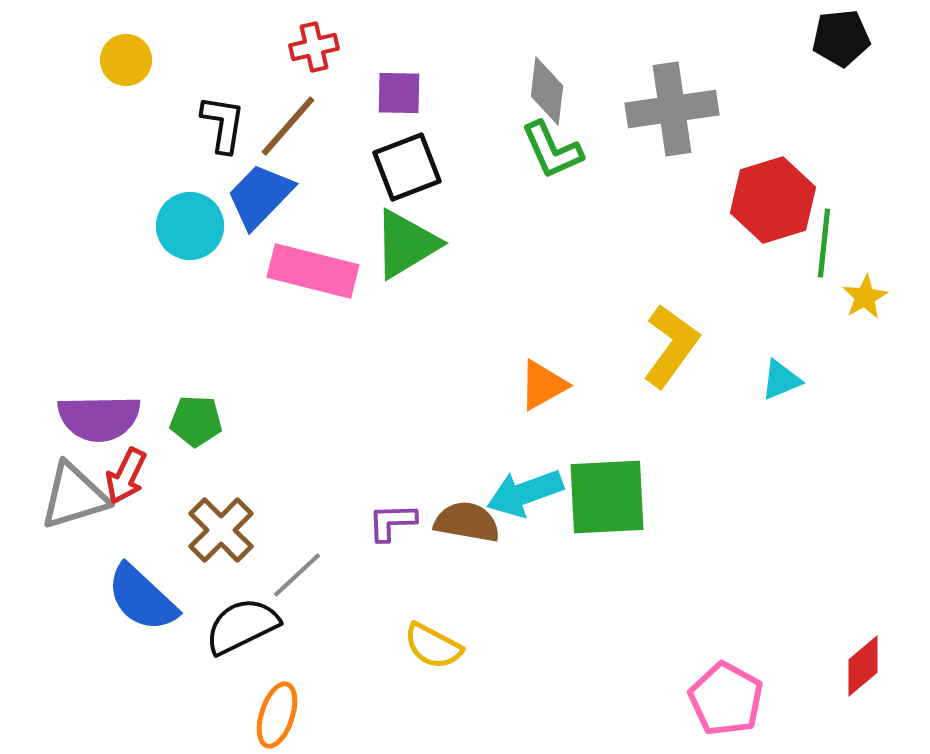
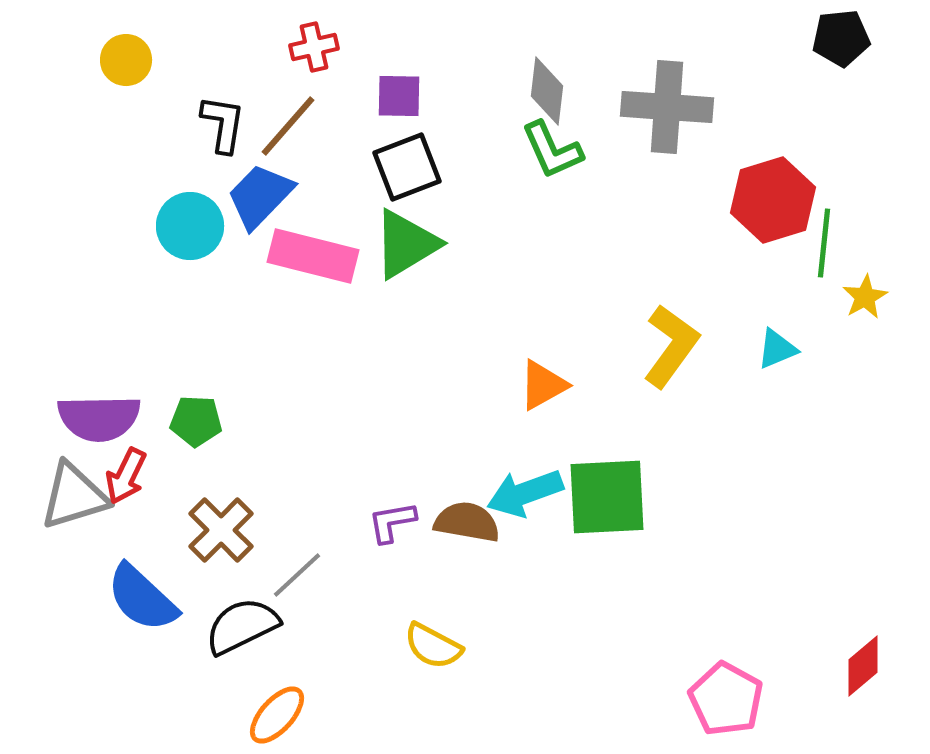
purple square: moved 3 px down
gray cross: moved 5 px left, 2 px up; rotated 12 degrees clockwise
pink rectangle: moved 15 px up
cyan triangle: moved 4 px left, 31 px up
purple L-shape: rotated 8 degrees counterclockwise
orange ellipse: rotated 24 degrees clockwise
